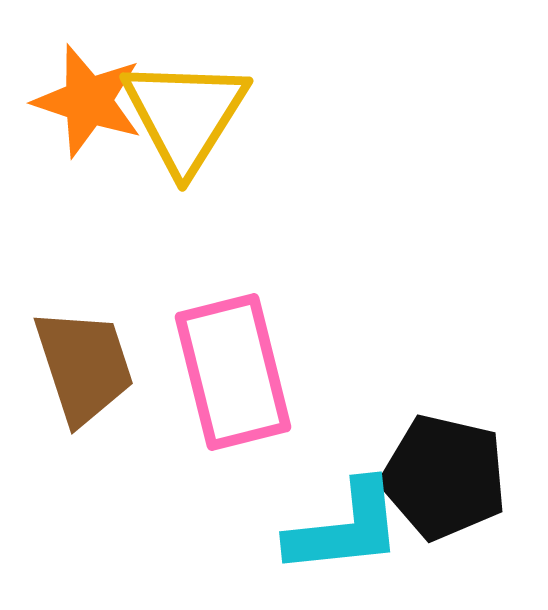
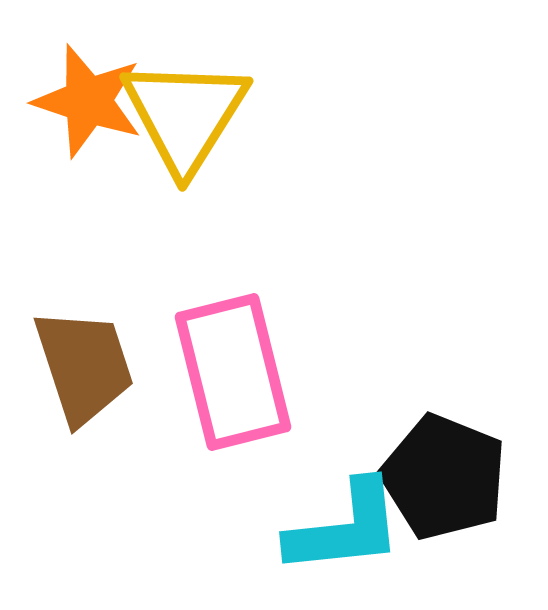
black pentagon: rotated 9 degrees clockwise
